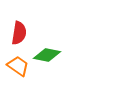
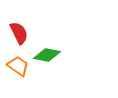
red semicircle: rotated 35 degrees counterclockwise
